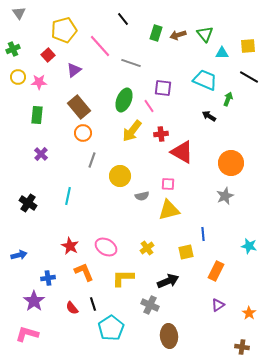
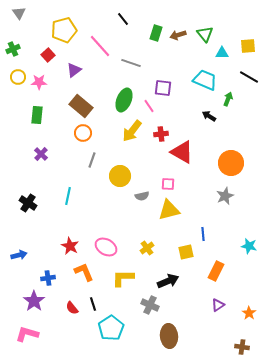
brown rectangle at (79, 107): moved 2 px right, 1 px up; rotated 10 degrees counterclockwise
